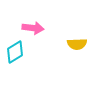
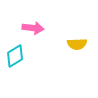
cyan diamond: moved 4 px down
